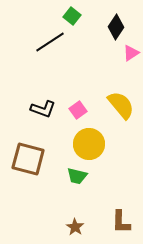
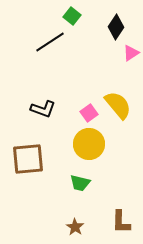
yellow semicircle: moved 3 px left
pink square: moved 11 px right, 3 px down
brown square: rotated 20 degrees counterclockwise
green trapezoid: moved 3 px right, 7 px down
